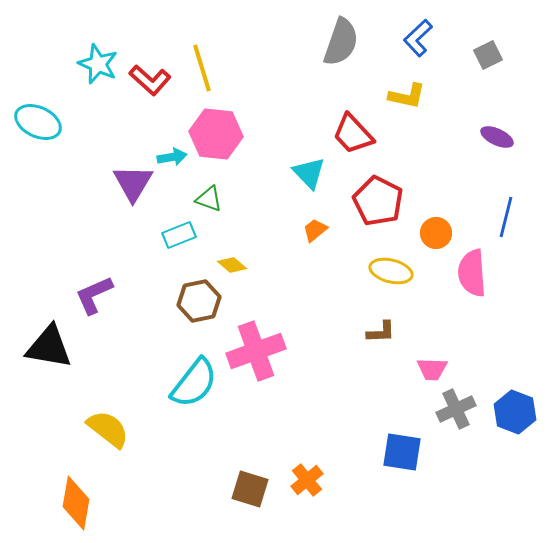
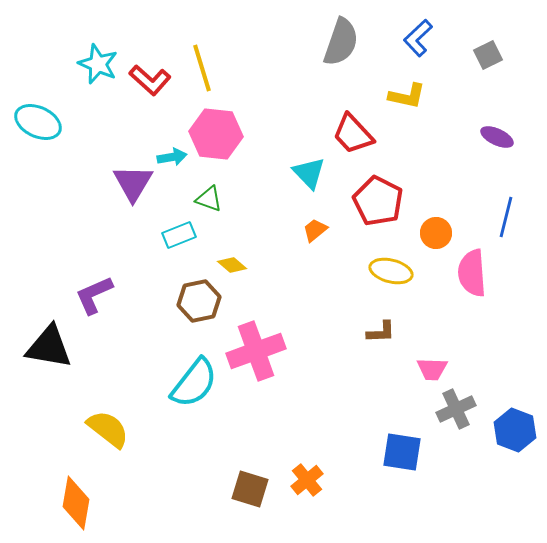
blue hexagon: moved 18 px down
